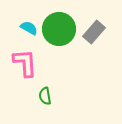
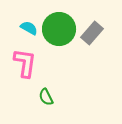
gray rectangle: moved 2 px left, 1 px down
pink L-shape: rotated 12 degrees clockwise
green semicircle: moved 1 px right, 1 px down; rotated 18 degrees counterclockwise
